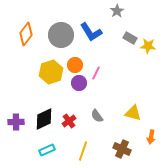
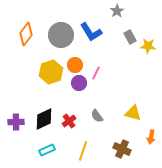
gray rectangle: moved 1 px up; rotated 32 degrees clockwise
